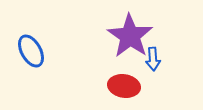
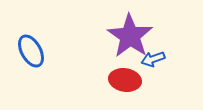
blue arrow: rotated 75 degrees clockwise
red ellipse: moved 1 px right, 6 px up
